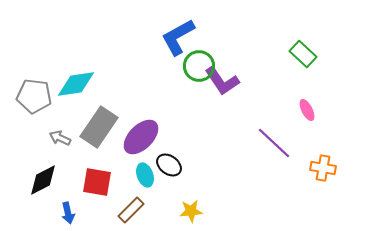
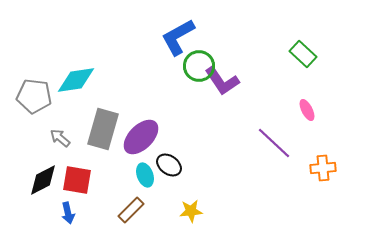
cyan diamond: moved 4 px up
gray rectangle: moved 4 px right, 2 px down; rotated 18 degrees counterclockwise
gray arrow: rotated 15 degrees clockwise
orange cross: rotated 15 degrees counterclockwise
red square: moved 20 px left, 2 px up
